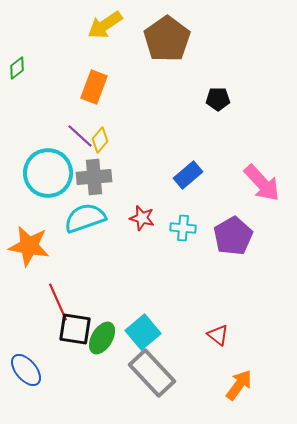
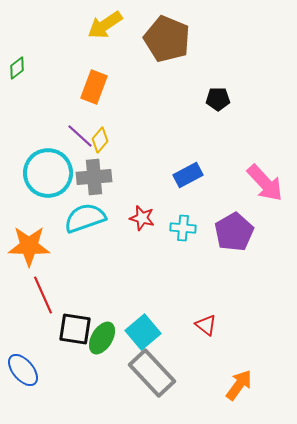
brown pentagon: rotated 15 degrees counterclockwise
blue rectangle: rotated 12 degrees clockwise
pink arrow: moved 3 px right
purple pentagon: moved 1 px right, 4 px up
orange star: rotated 9 degrees counterclockwise
red line: moved 15 px left, 7 px up
red triangle: moved 12 px left, 10 px up
blue ellipse: moved 3 px left
